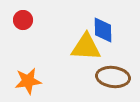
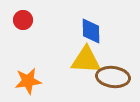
blue diamond: moved 12 px left, 1 px down
yellow triangle: moved 13 px down
